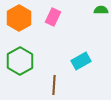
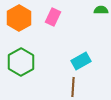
green hexagon: moved 1 px right, 1 px down
brown line: moved 19 px right, 2 px down
